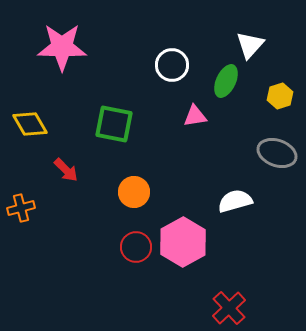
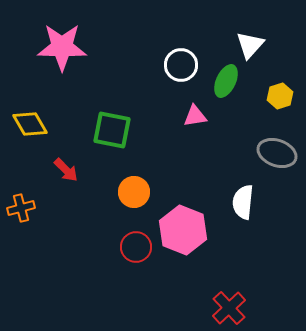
white circle: moved 9 px right
green square: moved 2 px left, 6 px down
white semicircle: moved 8 px right, 1 px down; rotated 68 degrees counterclockwise
pink hexagon: moved 12 px up; rotated 9 degrees counterclockwise
